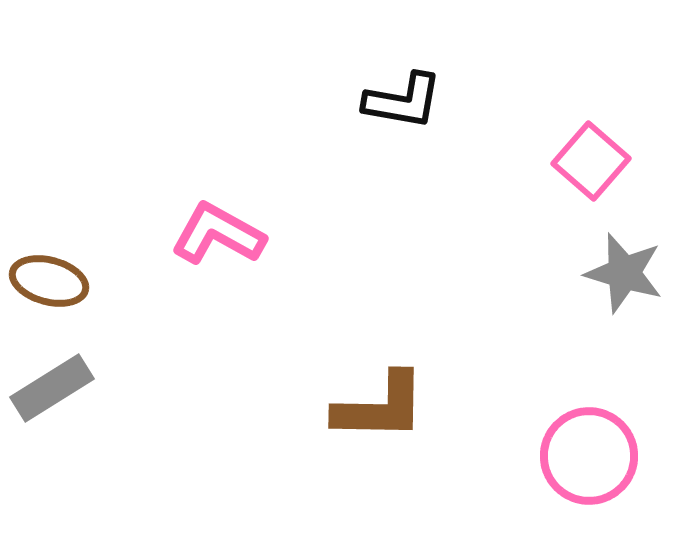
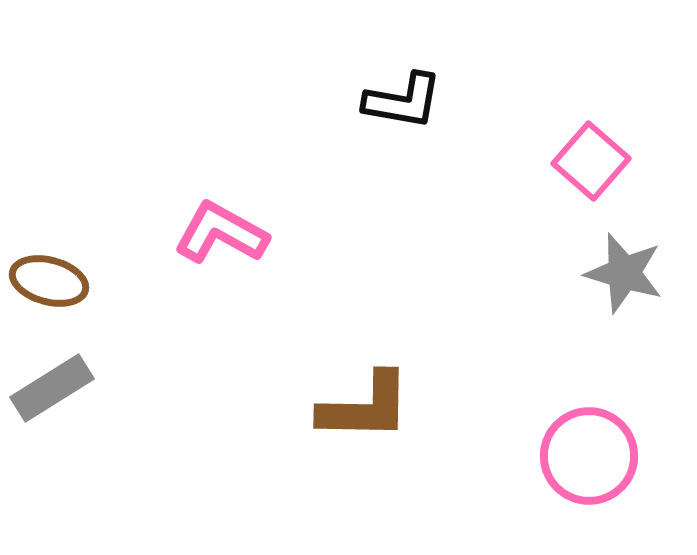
pink L-shape: moved 3 px right, 1 px up
brown L-shape: moved 15 px left
